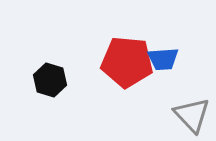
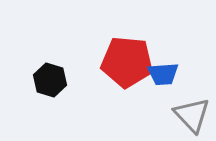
blue trapezoid: moved 15 px down
